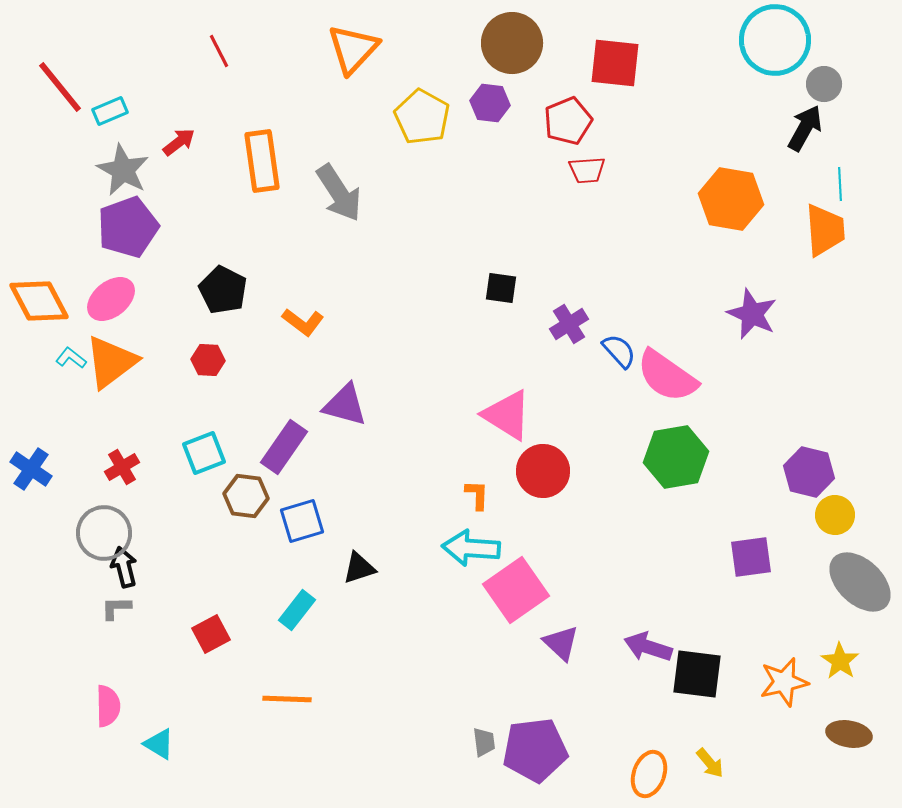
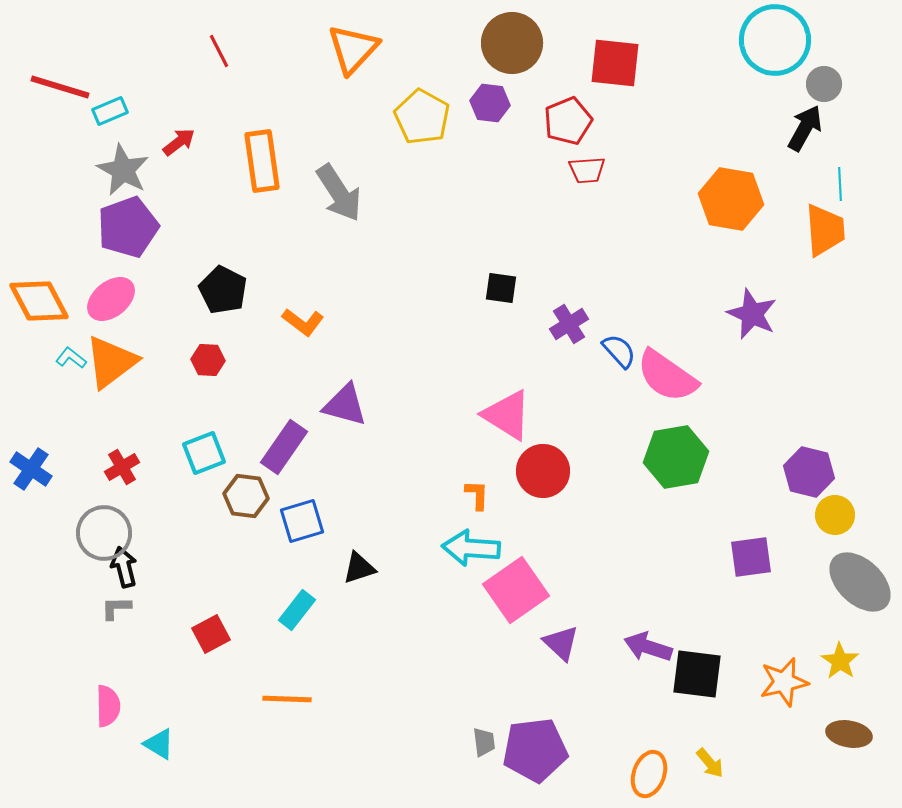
red line at (60, 87): rotated 34 degrees counterclockwise
